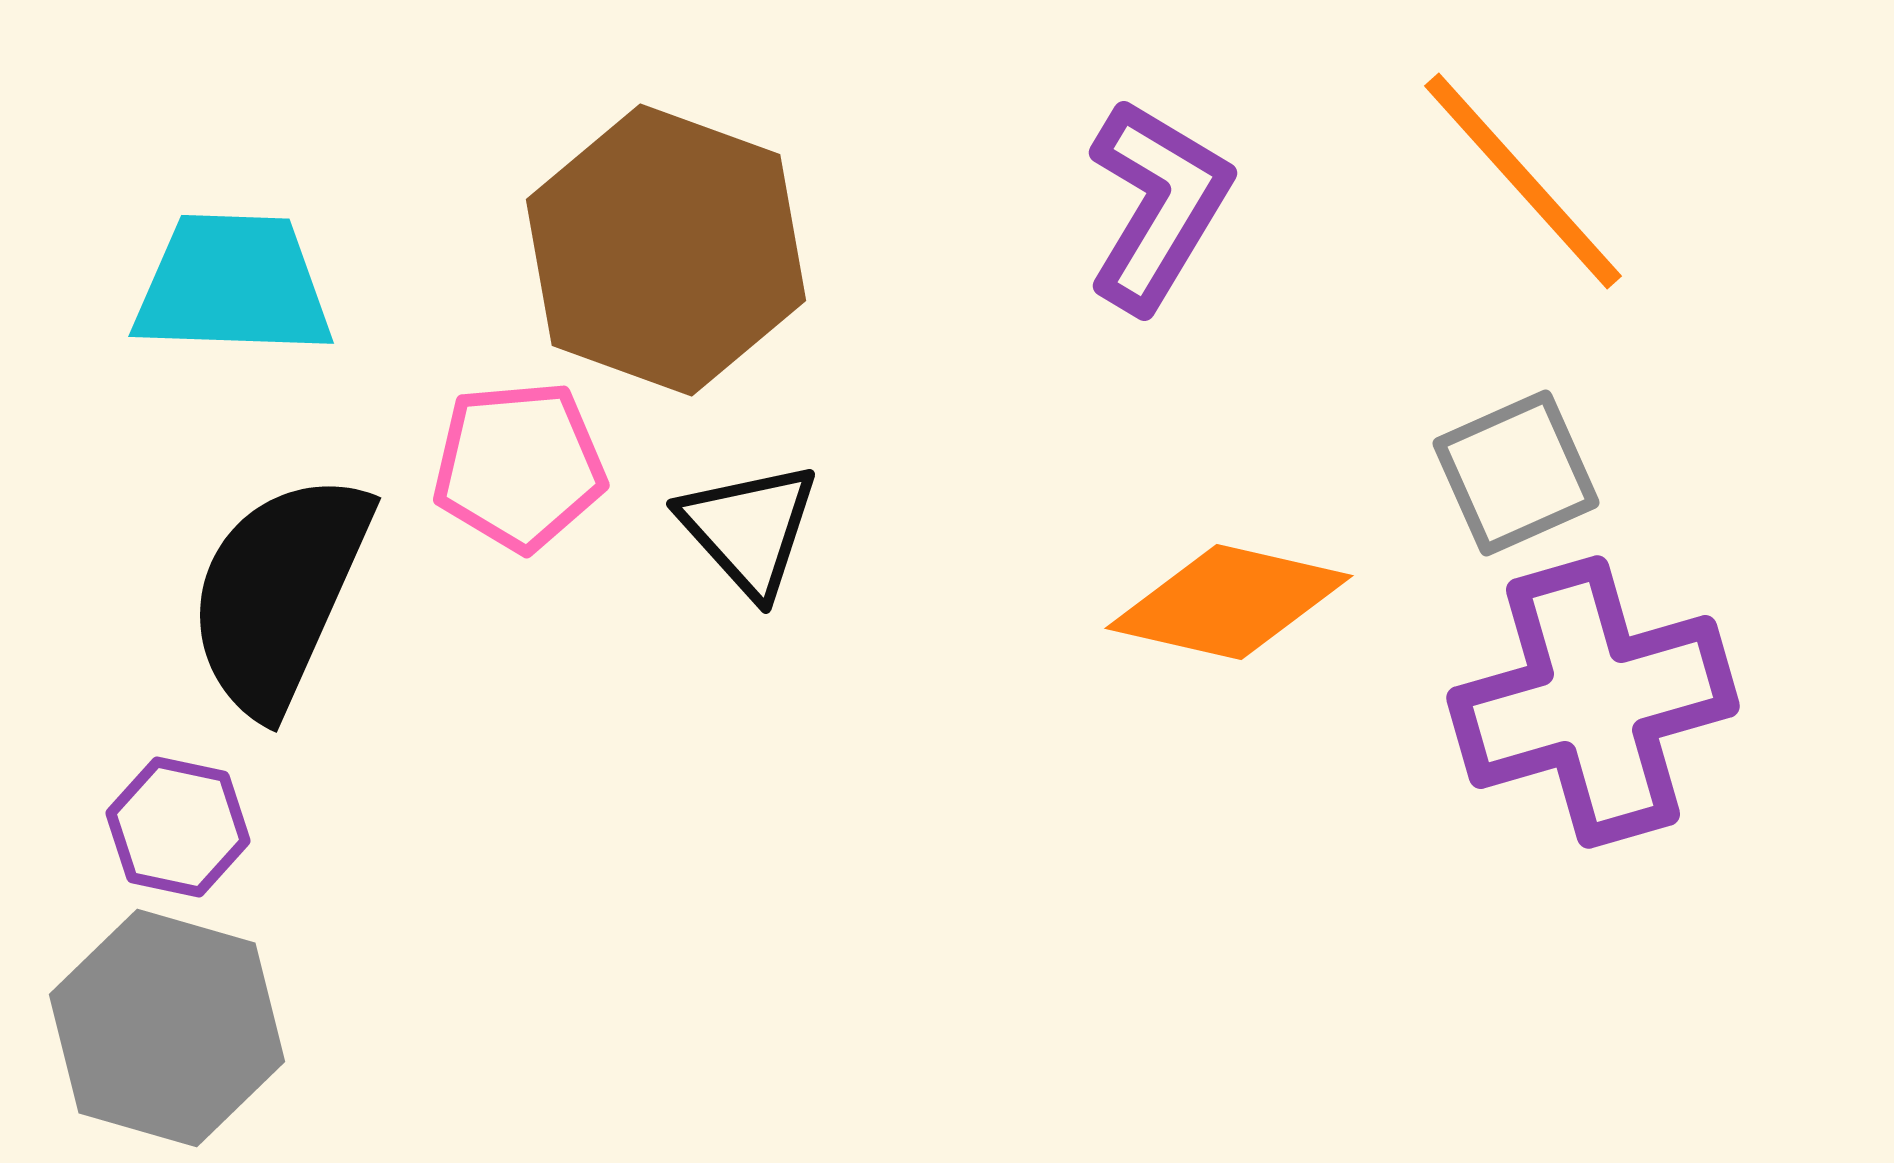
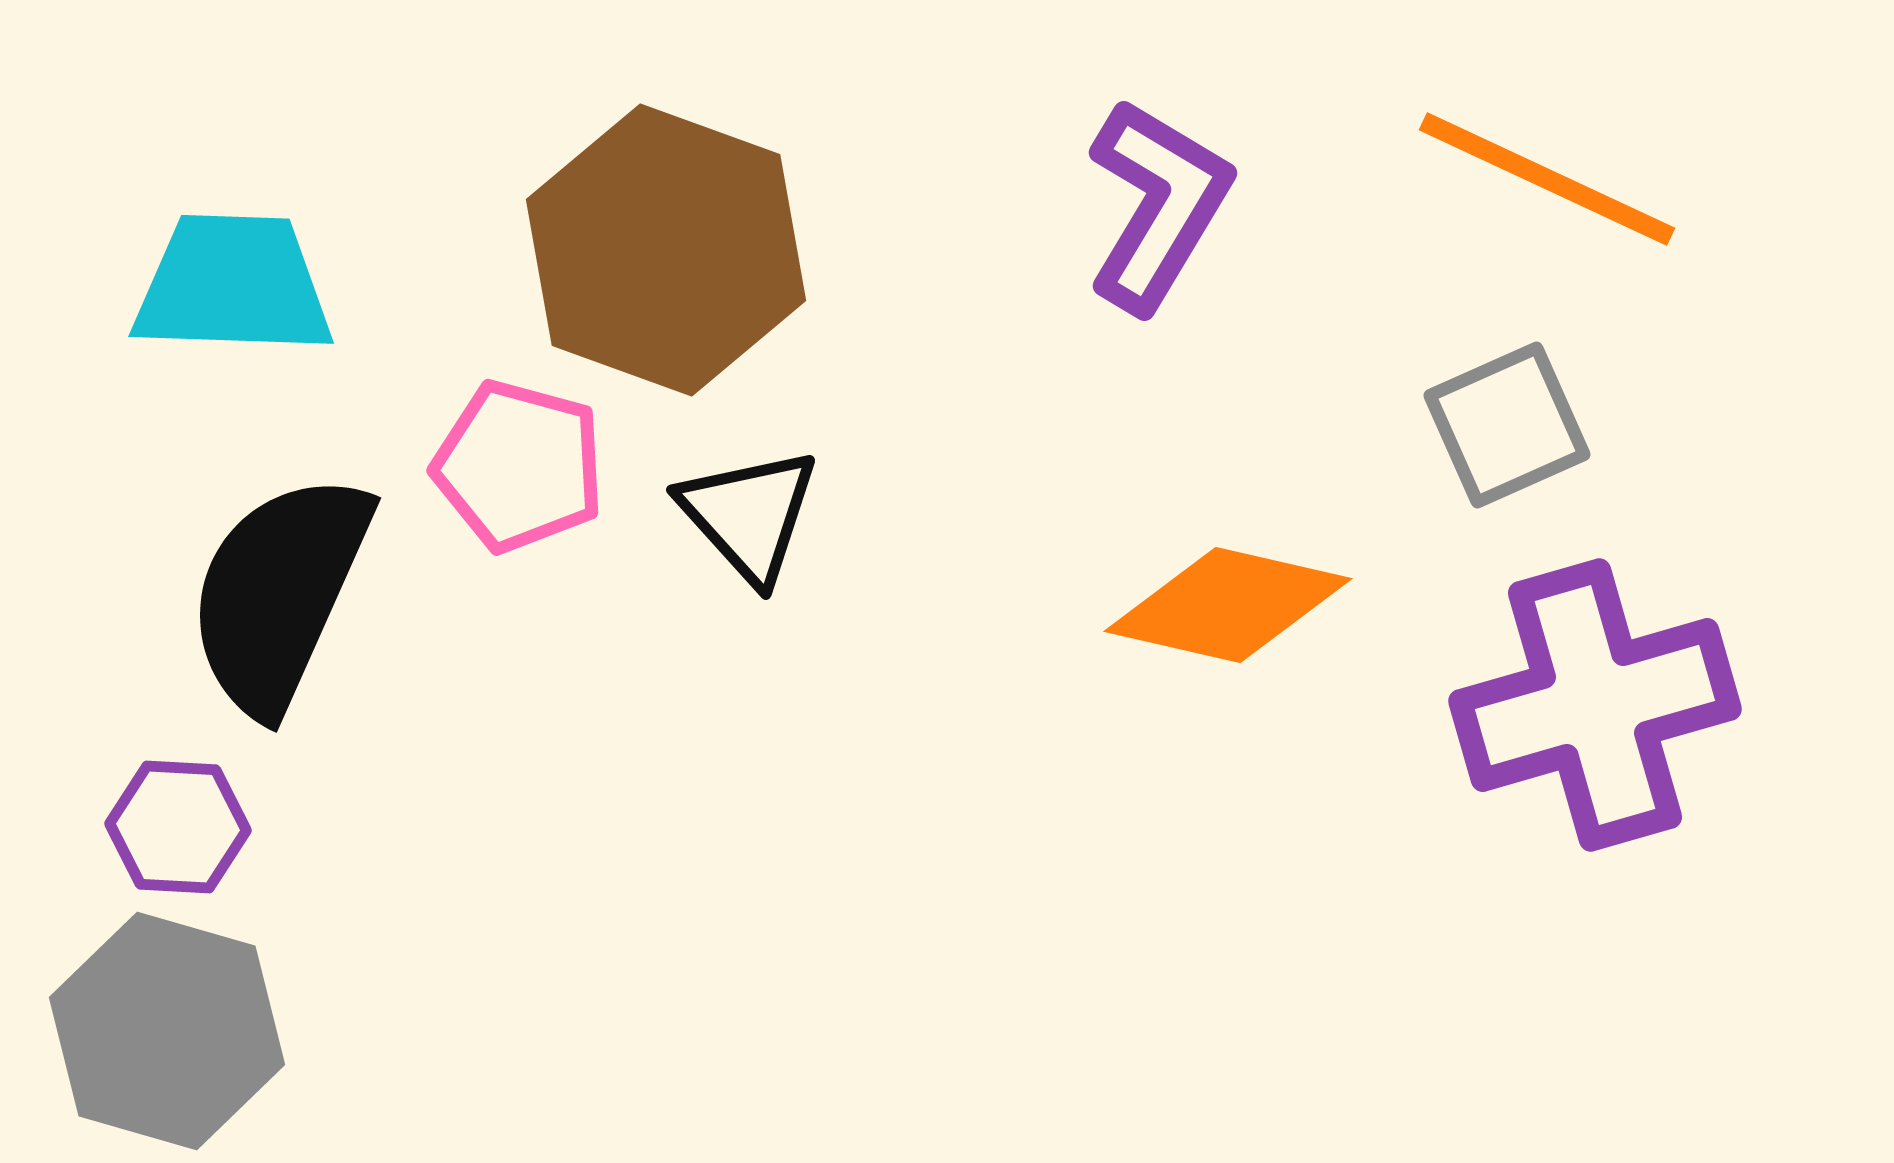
orange line: moved 24 px right, 2 px up; rotated 23 degrees counterclockwise
pink pentagon: rotated 20 degrees clockwise
gray square: moved 9 px left, 48 px up
black triangle: moved 14 px up
orange diamond: moved 1 px left, 3 px down
purple cross: moved 2 px right, 3 px down
purple hexagon: rotated 9 degrees counterclockwise
gray hexagon: moved 3 px down
